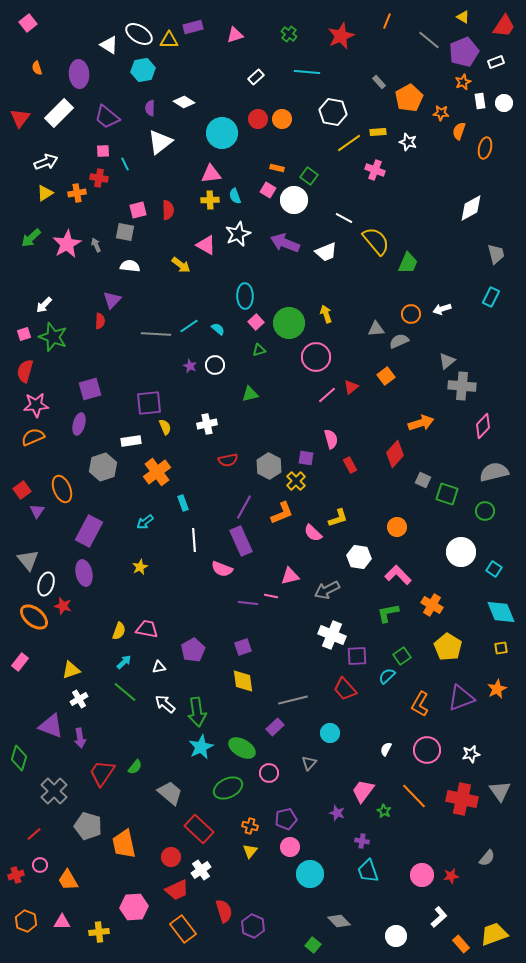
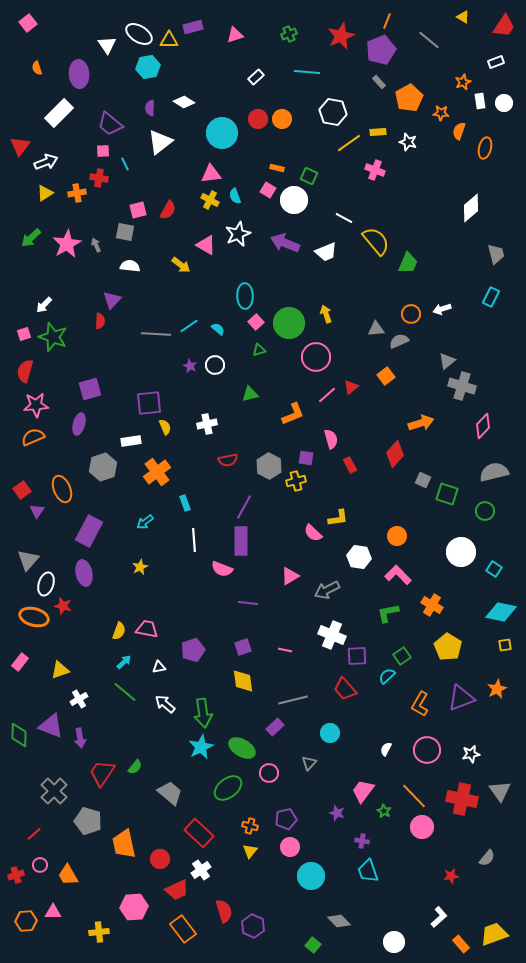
green cross at (289, 34): rotated 28 degrees clockwise
white triangle at (109, 45): moved 2 px left; rotated 24 degrees clockwise
purple pentagon at (464, 52): moved 83 px left, 2 px up
cyan hexagon at (143, 70): moved 5 px right, 3 px up
purple trapezoid at (107, 117): moved 3 px right, 7 px down
red triangle at (20, 118): moved 28 px down
green square at (309, 176): rotated 12 degrees counterclockwise
yellow cross at (210, 200): rotated 30 degrees clockwise
white diamond at (471, 208): rotated 12 degrees counterclockwise
red semicircle at (168, 210): rotated 30 degrees clockwise
gray cross at (462, 386): rotated 12 degrees clockwise
yellow cross at (296, 481): rotated 30 degrees clockwise
cyan rectangle at (183, 503): moved 2 px right
orange L-shape at (282, 513): moved 11 px right, 99 px up
yellow L-shape at (338, 518): rotated 10 degrees clockwise
orange circle at (397, 527): moved 9 px down
purple rectangle at (241, 541): rotated 24 degrees clockwise
gray triangle at (28, 560): rotated 20 degrees clockwise
pink triangle at (290, 576): rotated 18 degrees counterclockwise
pink line at (271, 596): moved 14 px right, 54 px down
cyan diamond at (501, 612): rotated 56 degrees counterclockwise
orange ellipse at (34, 617): rotated 24 degrees counterclockwise
yellow square at (501, 648): moved 4 px right, 3 px up
purple pentagon at (193, 650): rotated 10 degrees clockwise
yellow triangle at (71, 670): moved 11 px left
green arrow at (197, 712): moved 6 px right, 1 px down
green diamond at (19, 758): moved 23 px up; rotated 15 degrees counterclockwise
green ellipse at (228, 788): rotated 12 degrees counterclockwise
gray pentagon at (88, 826): moved 5 px up
red rectangle at (199, 829): moved 4 px down
red circle at (171, 857): moved 11 px left, 2 px down
cyan circle at (310, 874): moved 1 px right, 2 px down
pink circle at (422, 875): moved 48 px up
orange trapezoid at (68, 880): moved 5 px up
orange hexagon at (26, 921): rotated 25 degrees counterclockwise
pink triangle at (62, 922): moved 9 px left, 10 px up
white circle at (396, 936): moved 2 px left, 6 px down
